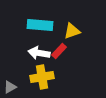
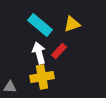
cyan rectangle: rotated 35 degrees clockwise
yellow triangle: moved 7 px up
white arrow: rotated 65 degrees clockwise
gray triangle: rotated 32 degrees clockwise
